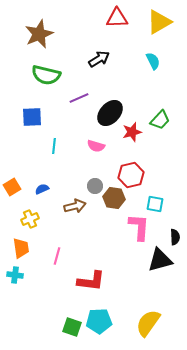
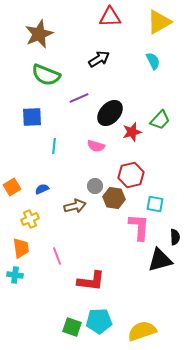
red triangle: moved 7 px left, 1 px up
green semicircle: rotated 8 degrees clockwise
pink line: rotated 36 degrees counterclockwise
yellow semicircle: moved 6 px left, 8 px down; rotated 36 degrees clockwise
